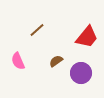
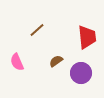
red trapezoid: rotated 45 degrees counterclockwise
pink semicircle: moved 1 px left, 1 px down
